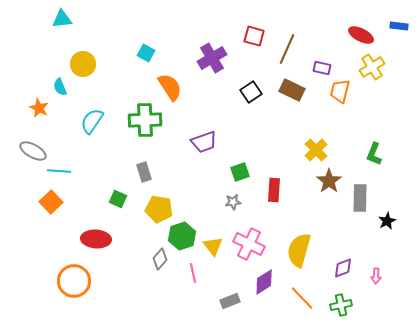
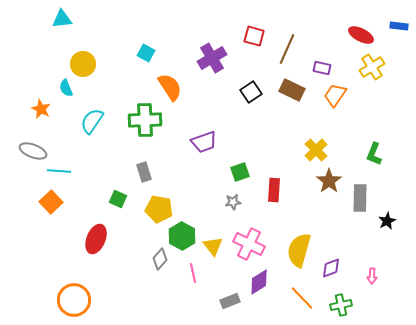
cyan semicircle at (60, 87): moved 6 px right, 1 px down
orange trapezoid at (340, 91): moved 5 px left, 4 px down; rotated 20 degrees clockwise
orange star at (39, 108): moved 2 px right, 1 px down
gray ellipse at (33, 151): rotated 8 degrees counterclockwise
green hexagon at (182, 236): rotated 12 degrees counterclockwise
red ellipse at (96, 239): rotated 72 degrees counterclockwise
purple diamond at (343, 268): moved 12 px left
pink arrow at (376, 276): moved 4 px left
orange circle at (74, 281): moved 19 px down
purple diamond at (264, 282): moved 5 px left
